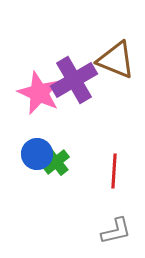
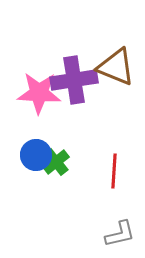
brown triangle: moved 7 px down
purple cross: rotated 21 degrees clockwise
pink star: rotated 21 degrees counterclockwise
blue circle: moved 1 px left, 1 px down
gray L-shape: moved 4 px right, 3 px down
